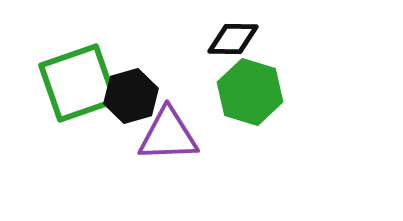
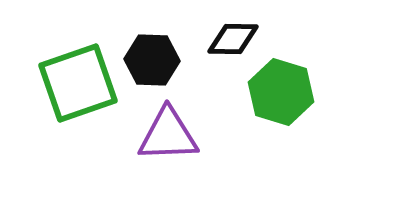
green hexagon: moved 31 px right
black hexagon: moved 21 px right, 36 px up; rotated 18 degrees clockwise
